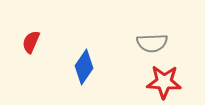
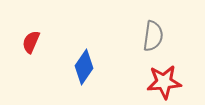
gray semicircle: moved 1 px right, 7 px up; rotated 80 degrees counterclockwise
red star: rotated 8 degrees counterclockwise
